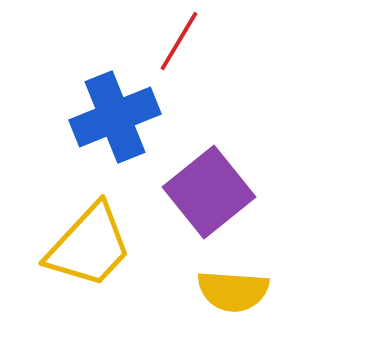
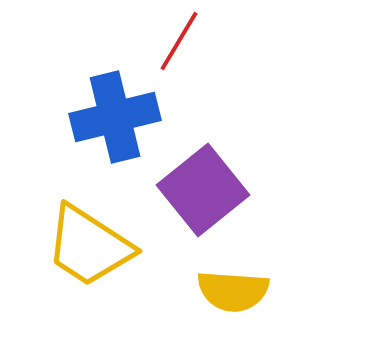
blue cross: rotated 8 degrees clockwise
purple square: moved 6 px left, 2 px up
yellow trapezoid: rotated 80 degrees clockwise
